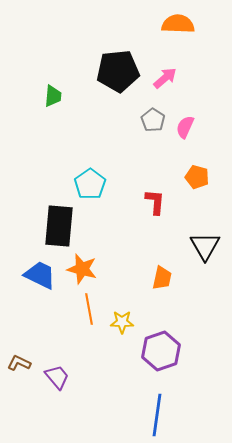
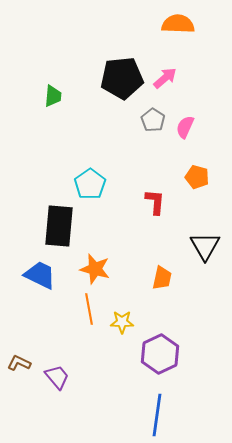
black pentagon: moved 4 px right, 7 px down
orange star: moved 13 px right
purple hexagon: moved 1 px left, 3 px down; rotated 6 degrees counterclockwise
